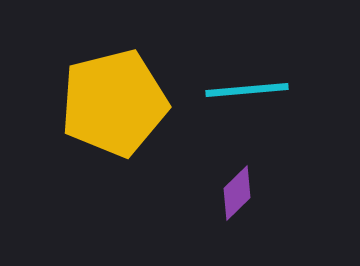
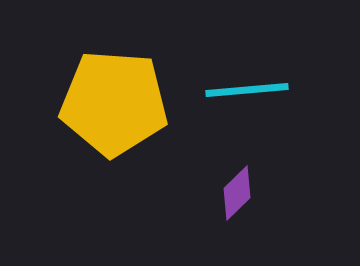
yellow pentagon: rotated 18 degrees clockwise
